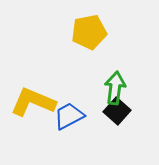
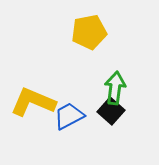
black square: moved 6 px left
